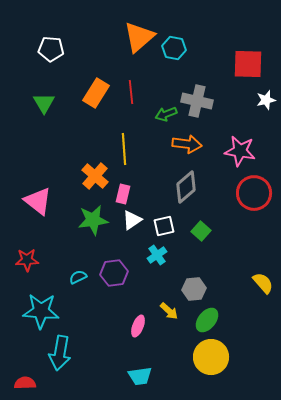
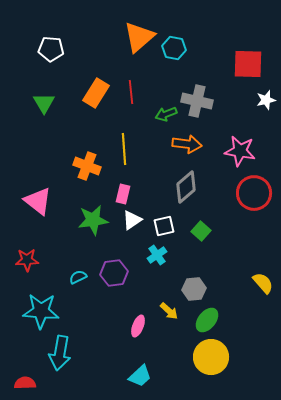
orange cross: moved 8 px left, 10 px up; rotated 20 degrees counterclockwise
cyan trapezoid: rotated 35 degrees counterclockwise
